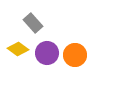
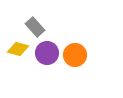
gray rectangle: moved 2 px right, 4 px down
yellow diamond: rotated 20 degrees counterclockwise
